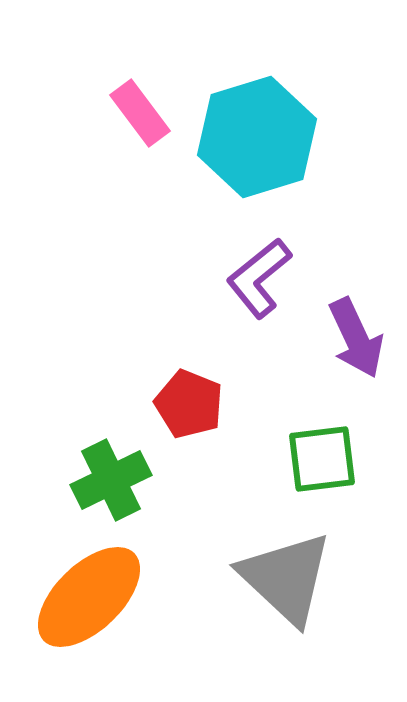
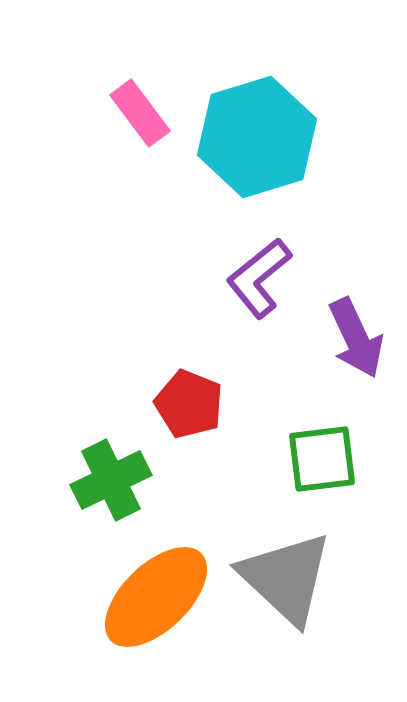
orange ellipse: moved 67 px right
